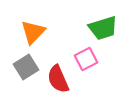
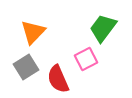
green trapezoid: rotated 144 degrees clockwise
